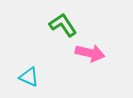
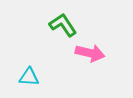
cyan triangle: rotated 20 degrees counterclockwise
